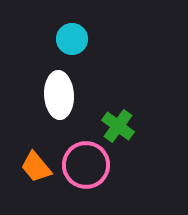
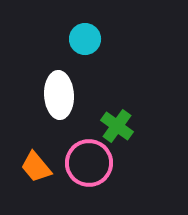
cyan circle: moved 13 px right
green cross: moved 1 px left
pink circle: moved 3 px right, 2 px up
